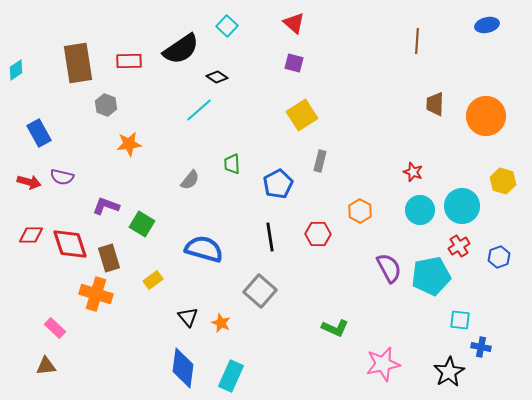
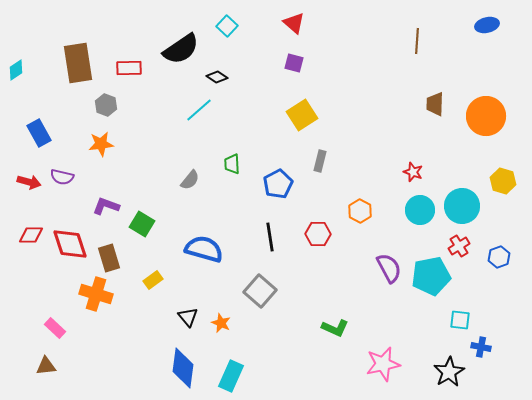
red rectangle at (129, 61): moved 7 px down
orange star at (129, 144): moved 28 px left
